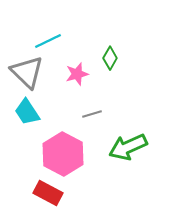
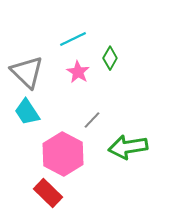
cyan line: moved 25 px right, 2 px up
pink star: moved 1 px right, 2 px up; rotated 25 degrees counterclockwise
gray line: moved 6 px down; rotated 30 degrees counterclockwise
green arrow: rotated 15 degrees clockwise
red rectangle: rotated 16 degrees clockwise
